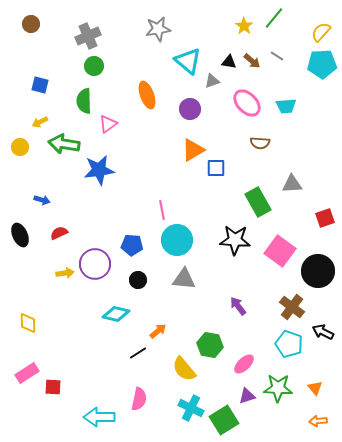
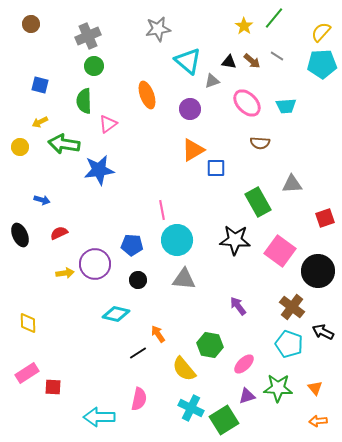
orange arrow at (158, 331): moved 3 px down; rotated 84 degrees counterclockwise
